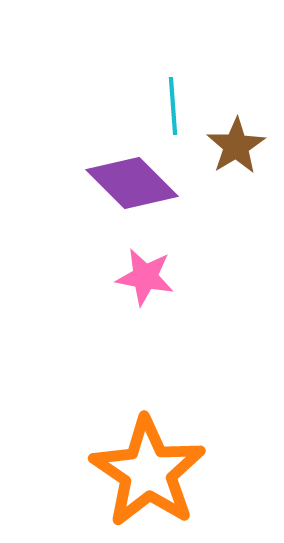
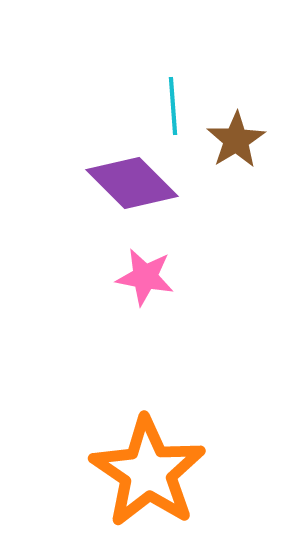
brown star: moved 6 px up
